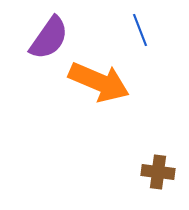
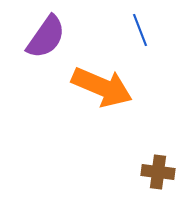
purple semicircle: moved 3 px left, 1 px up
orange arrow: moved 3 px right, 5 px down
